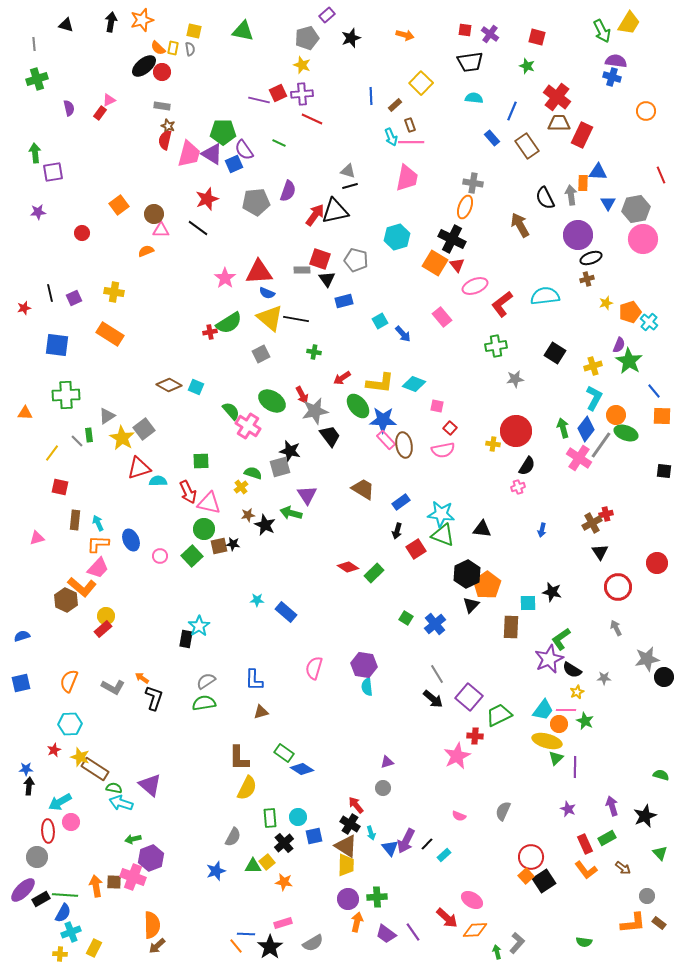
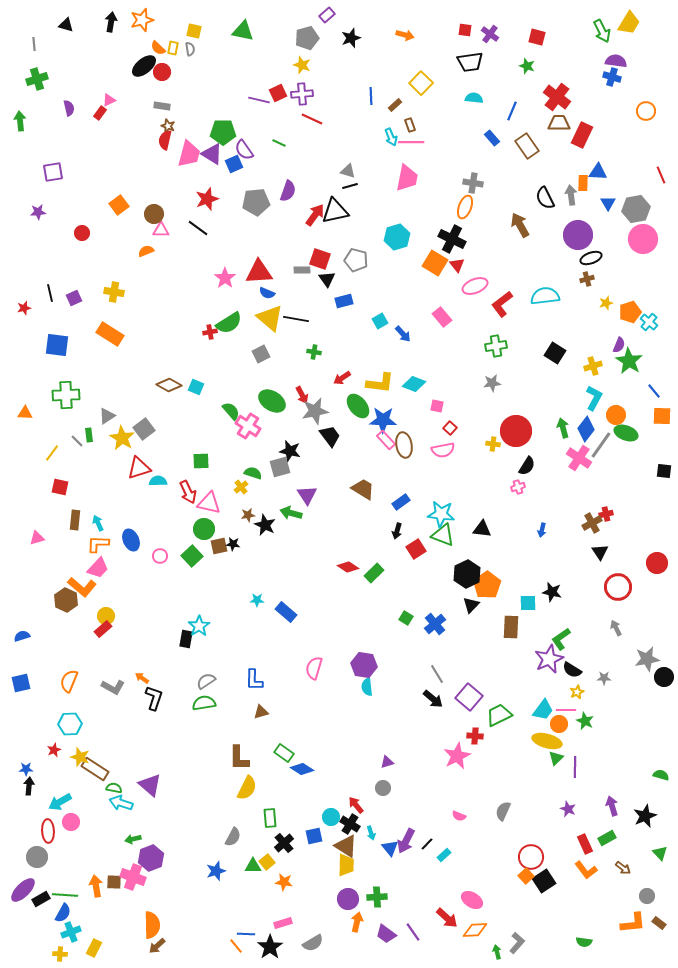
green arrow at (35, 153): moved 15 px left, 32 px up
gray star at (515, 379): moved 23 px left, 4 px down
cyan circle at (298, 817): moved 33 px right
